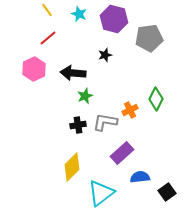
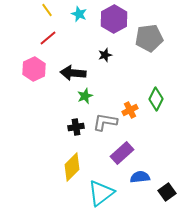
purple hexagon: rotated 16 degrees clockwise
black cross: moved 2 px left, 2 px down
